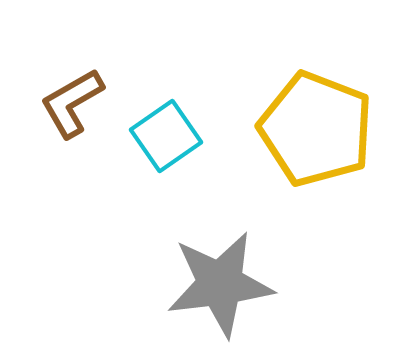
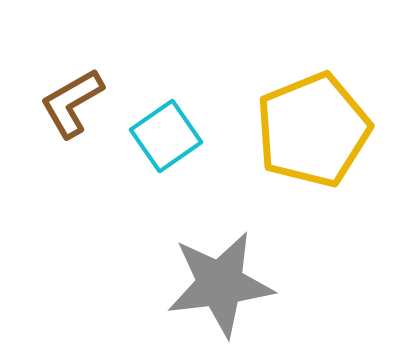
yellow pentagon: moved 3 px left, 1 px down; rotated 29 degrees clockwise
